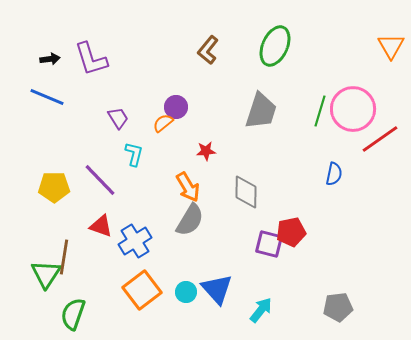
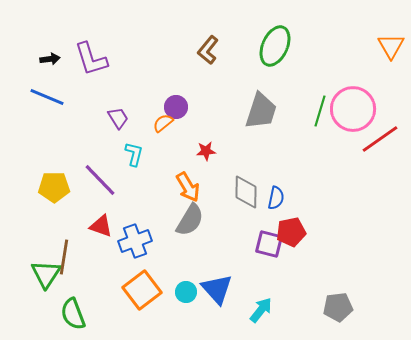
blue semicircle: moved 58 px left, 24 px down
blue cross: rotated 12 degrees clockwise
green semicircle: rotated 40 degrees counterclockwise
